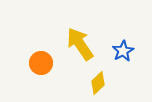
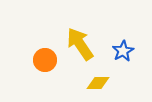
orange circle: moved 4 px right, 3 px up
yellow diamond: rotated 45 degrees clockwise
